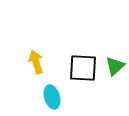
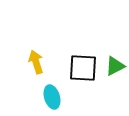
green triangle: rotated 15 degrees clockwise
